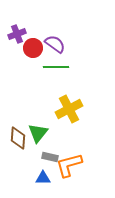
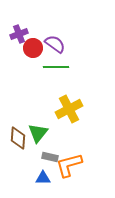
purple cross: moved 2 px right
